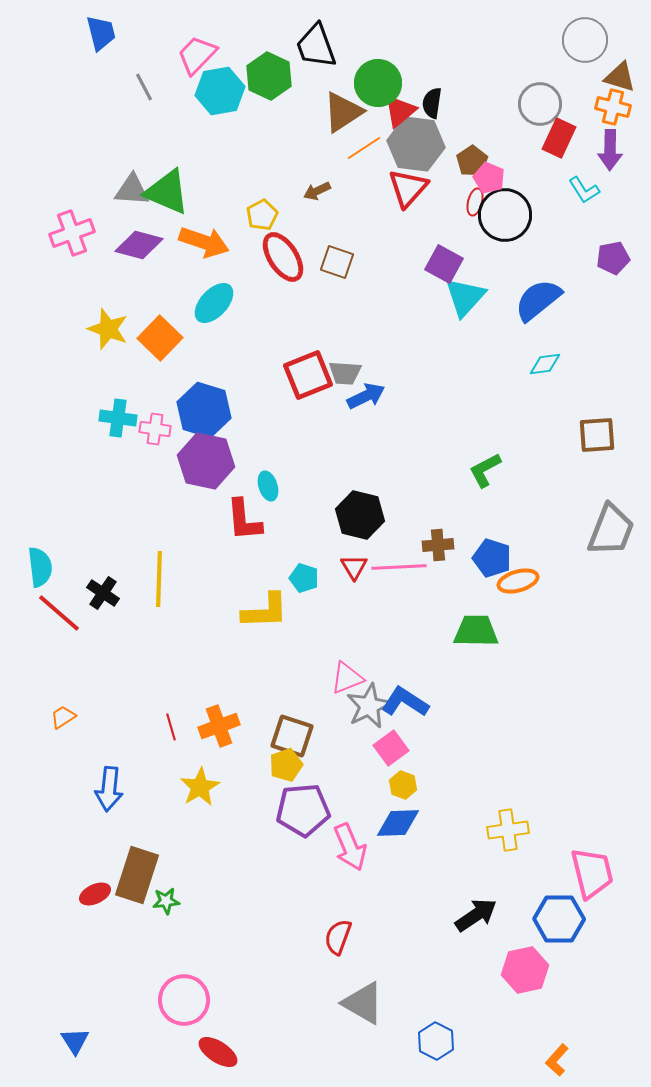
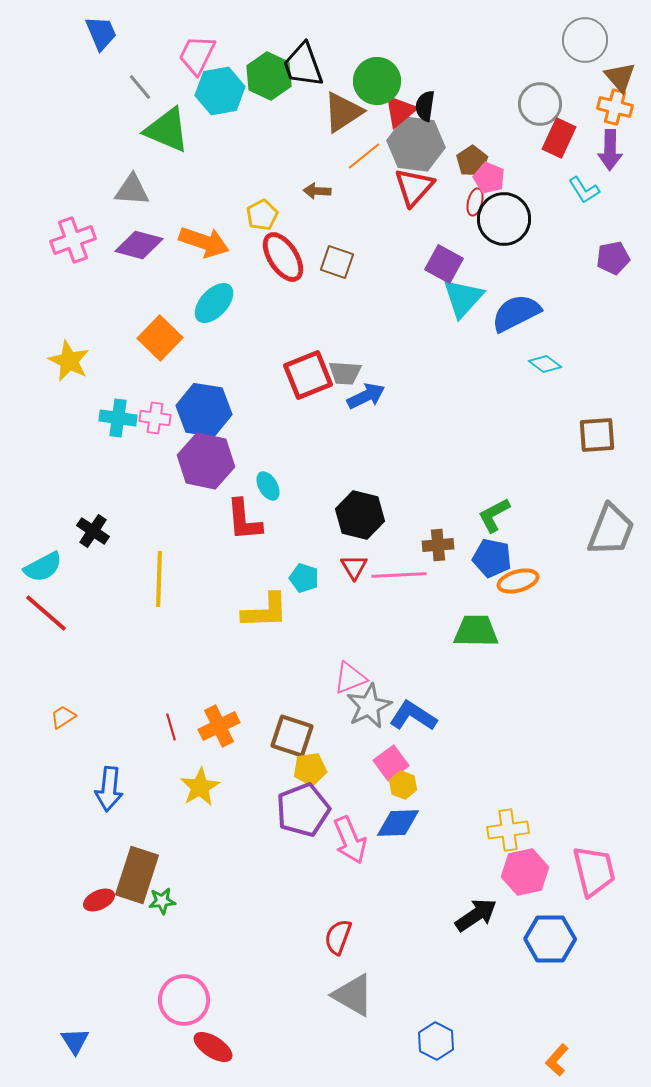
blue trapezoid at (101, 33): rotated 9 degrees counterclockwise
black trapezoid at (316, 46): moved 13 px left, 19 px down
pink trapezoid at (197, 55): rotated 18 degrees counterclockwise
brown triangle at (620, 77): rotated 32 degrees clockwise
green circle at (378, 83): moved 1 px left, 2 px up
gray line at (144, 87): moved 4 px left; rotated 12 degrees counterclockwise
black semicircle at (432, 103): moved 7 px left, 3 px down
orange cross at (613, 107): moved 2 px right
orange line at (364, 148): moved 8 px down; rotated 6 degrees counterclockwise
red triangle at (408, 188): moved 6 px right, 1 px up
brown arrow at (317, 191): rotated 28 degrees clockwise
green triangle at (167, 192): moved 62 px up
black circle at (505, 215): moved 1 px left, 4 px down
pink cross at (72, 233): moved 1 px right, 7 px down
cyan triangle at (465, 297): moved 2 px left, 1 px down
blue semicircle at (538, 300): moved 22 px left, 13 px down; rotated 12 degrees clockwise
yellow star at (108, 329): moved 39 px left, 32 px down; rotated 6 degrees clockwise
cyan diamond at (545, 364): rotated 44 degrees clockwise
blue hexagon at (204, 410): rotated 8 degrees counterclockwise
pink cross at (155, 429): moved 11 px up
green L-shape at (485, 470): moved 9 px right, 45 px down
cyan ellipse at (268, 486): rotated 12 degrees counterclockwise
blue pentagon at (492, 558): rotated 6 degrees counterclockwise
cyan semicircle at (40, 567): moved 3 px right; rotated 69 degrees clockwise
pink line at (399, 567): moved 8 px down
black cross at (103, 593): moved 10 px left, 62 px up
red line at (59, 613): moved 13 px left
pink triangle at (347, 678): moved 3 px right
blue L-shape at (405, 702): moved 8 px right, 14 px down
orange cross at (219, 726): rotated 6 degrees counterclockwise
pink square at (391, 748): moved 15 px down
yellow pentagon at (286, 765): moved 24 px right, 4 px down; rotated 12 degrees clockwise
purple pentagon at (303, 810): rotated 16 degrees counterclockwise
pink arrow at (350, 847): moved 7 px up
pink trapezoid at (592, 873): moved 2 px right, 2 px up
red ellipse at (95, 894): moved 4 px right, 6 px down
green star at (166, 901): moved 4 px left
blue hexagon at (559, 919): moved 9 px left, 20 px down
pink hexagon at (525, 970): moved 98 px up
gray triangle at (363, 1003): moved 10 px left, 8 px up
red ellipse at (218, 1052): moved 5 px left, 5 px up
